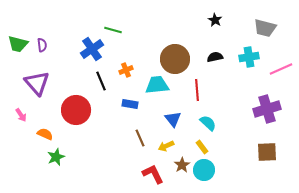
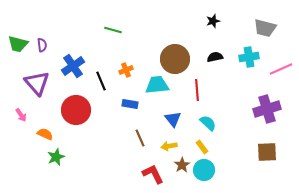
black star: moved 2 px left, 1 px down; rotated 24 degrees clockwise
blue cross: moved 19 px left, 17 px down
yellow arrow: moved 3 px right; rotated 14 degrees clockwise
